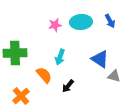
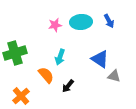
blue arrow: moved 1 px left
green cross: rotated 15 degrees counterclockwise
orange semicircle: moved 2 px right
